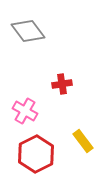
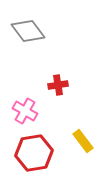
red cross: moved 4 px left, 1 px down
red hexagon: moved 2 px left, 1 px up; rotated 18 degrees clockwise
